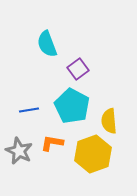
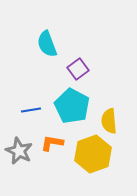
blue line: moved 2 px right
